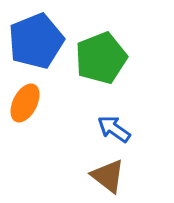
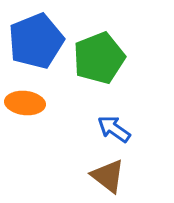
green pentagon: moved 2 px left
orange ellipse: rotated 69 degrees clockwise
